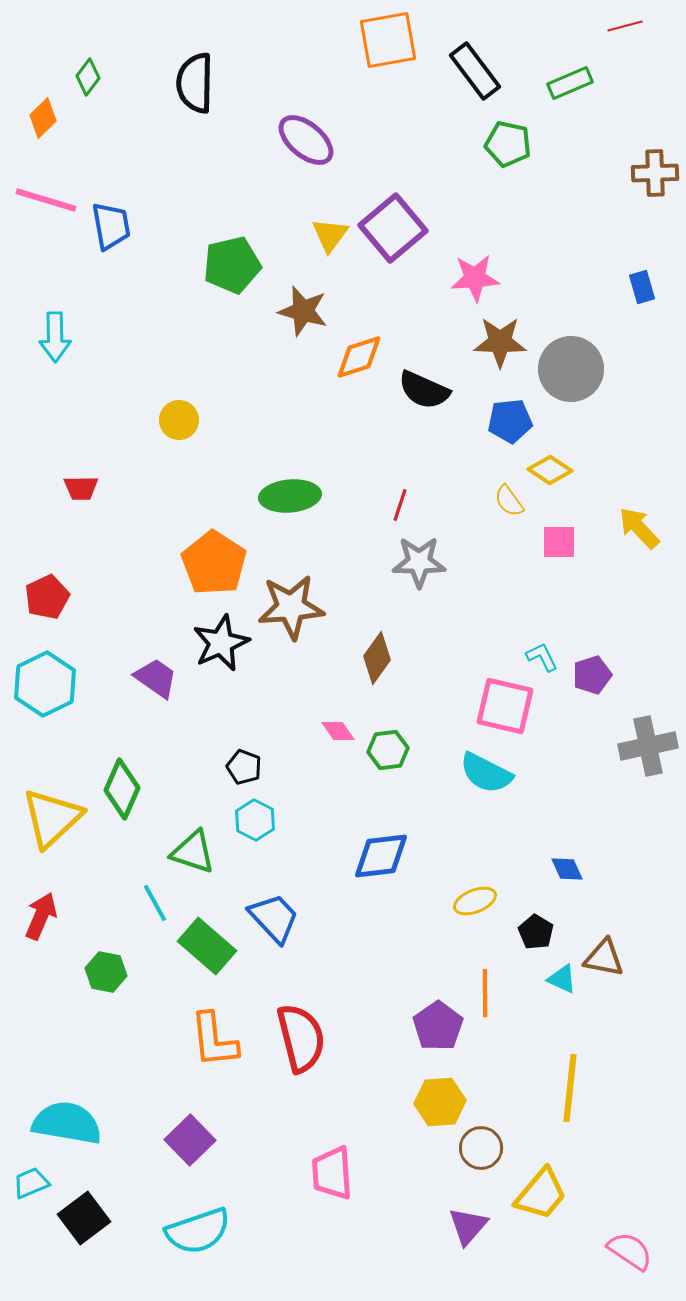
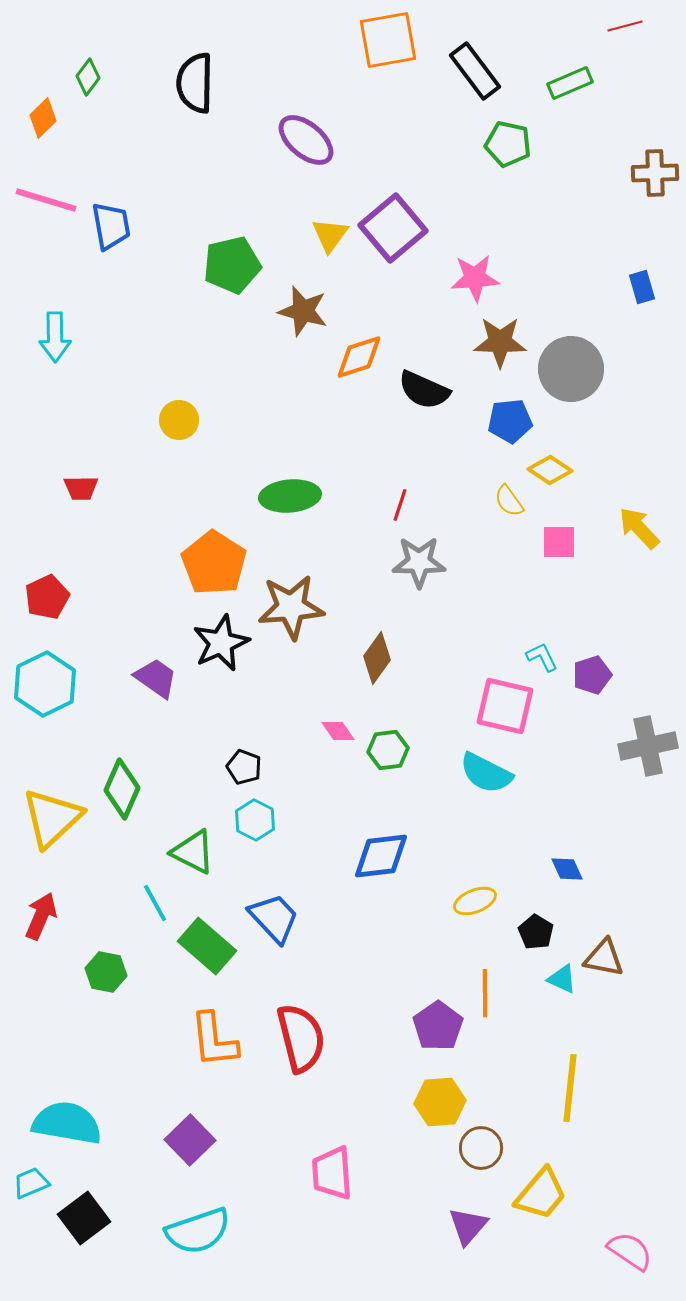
green triangle at (193, 852): rotated 9 degrees clockwise
